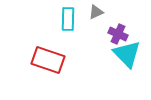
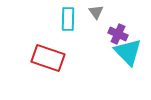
gray triangle: rotated 42 degrees counterclockwise
cyan triangle: moved 1 px right, 2 px up
red rectangle: moved 2 px up
